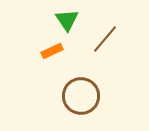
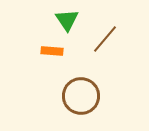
orange rectangle: rotated 30 degrees clockwise
